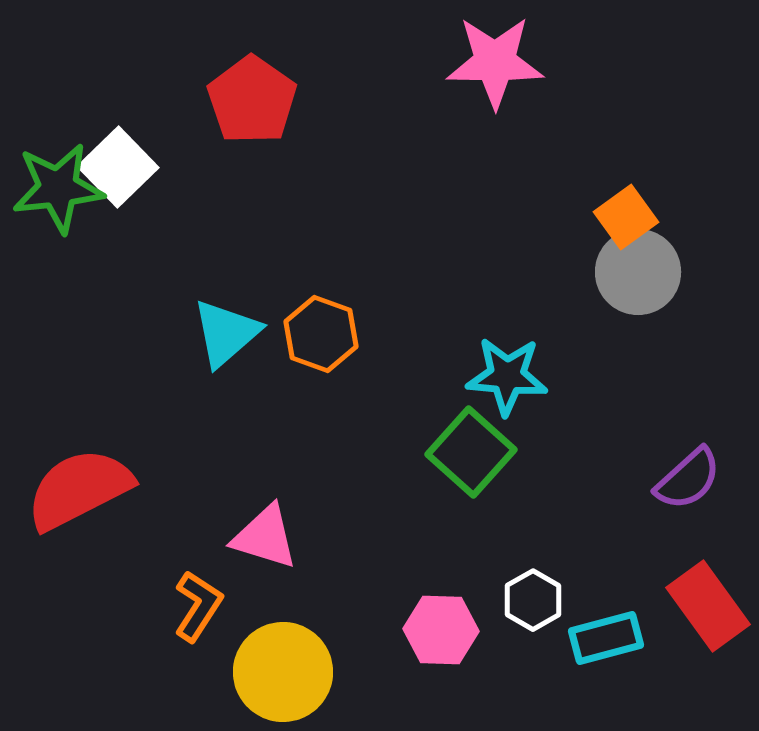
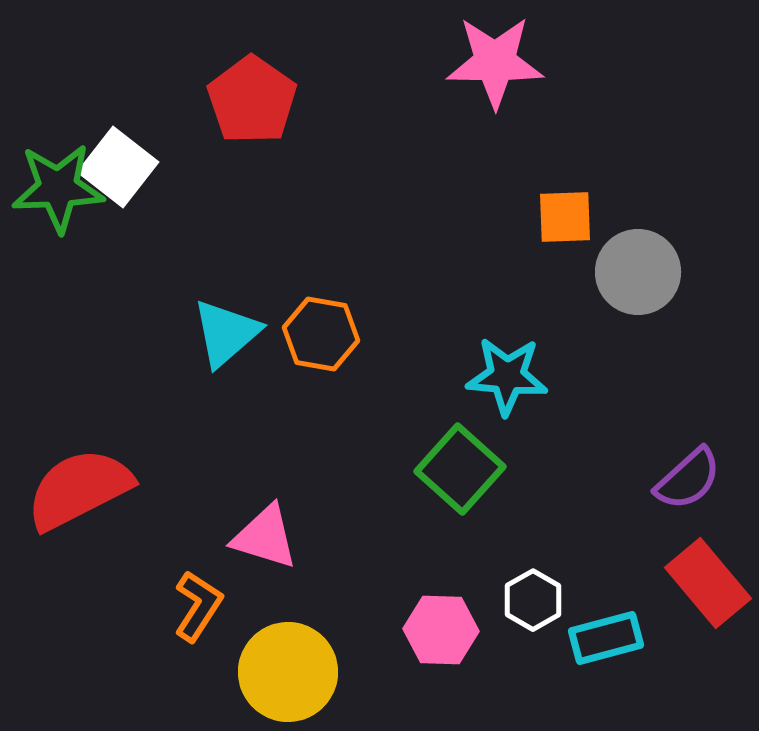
white square: rotated 8 degrees counterclockwise
green star: rotated 4 degrees clockwise
orange square: moved 61 px left; rotated 34 degrees clockwise
orange hexagon: rotated 10 degrees counterclockwise
green square: moved 11 px left, 17 px down
red rectangle: moved 23 px up; rotated 4 degrees counterclockwise
yellow circle: moved 5 px right
